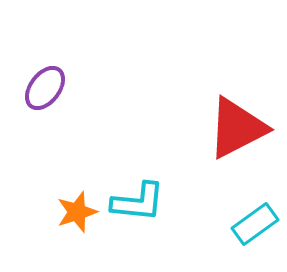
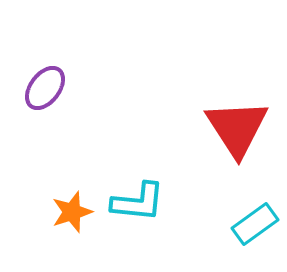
red triangle: rotated 36 degrees counterclockwise
orange star: moved 5 px left
